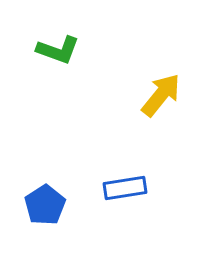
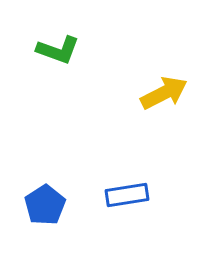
yellow arrow: moved 3 px right, 2 px up; rotated 24 degrees clockwise
blue rectangle: moved 2 px right, 7 px down
